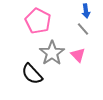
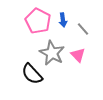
blue arrow: moved 23 px left, 9 px down
gray star: rotated 10 degrees counterclockwise
